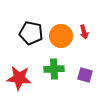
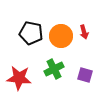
green cross: rotated 24 degrees counterclockwise
